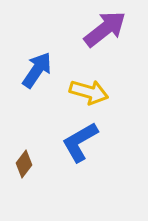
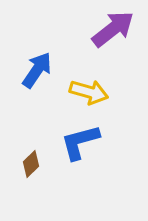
purple arrow: moved 8 px right
blue L-shape: rotated 15 degrees clockwise
brown diamond: moved 7 px right; rotated 8 degrees clockwise
